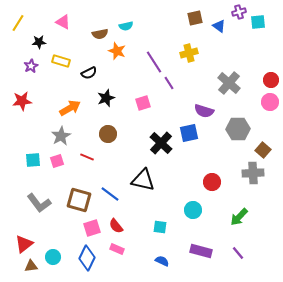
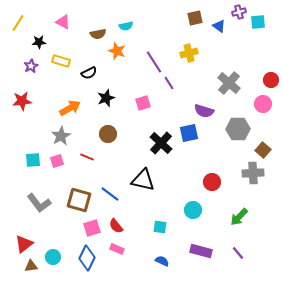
brown semicircle at (100, 34): moved 2 px left
pink circle at (270, 102): moved 7 px left, 2 px down
